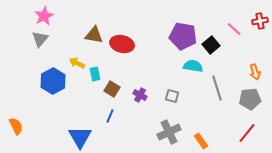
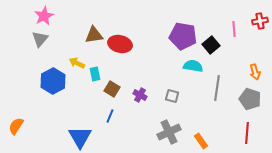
pink line: rotated 42 degrees clockwise
brown triangle: rotated 18 degrees counterclockwise
red ellipse: moved 2 px left
gray line: rotated 25 degrees clockwise
gray pentagon: rotated 25 degrees clockwise
orange semicircle: rotated 120 degrees counterclockwise
red line: rotated 35 degrees counterclockwise
